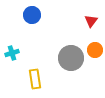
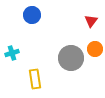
orange circle: moved 1 px up
